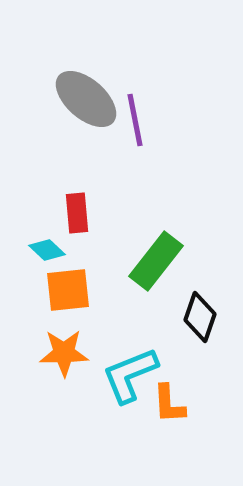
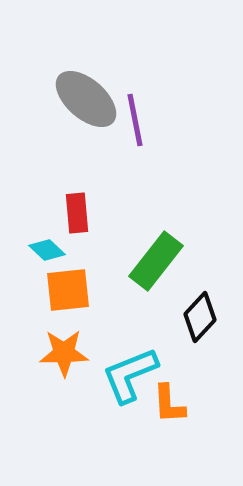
black diamond: rotated 24 degrees clockwise
